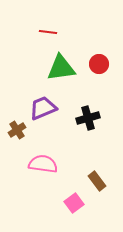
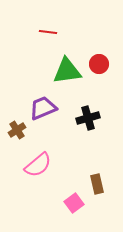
green triangle: moved 6 px right, 3 px down
pink semicircle: moved 5 px left, 1 px down; rotated 132 degrees clockwise
brown rectangle: moved 3 px down; rotated 24 degrees clockwise
